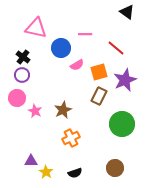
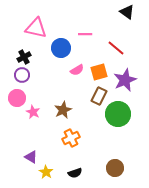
black cross: moved 1 px right; rotated 24 degrees clockwise
pink semicircle: moved 5 px down
pink star: moved 2 px left, 1 px down
green circle: moved 4 px left, 10 px up
purple triangle: moved 4 px up; rotated 32 degrees clockwise
